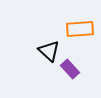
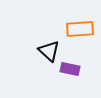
purple rectangle: rotated 36 degrees counterclockwise
